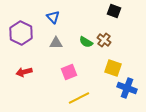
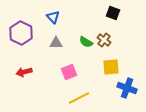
black square: moved 1 px left, 2 px down
yellow square: moved 2 px left, 1 px up; rotated 24 degrees counterclockwise
